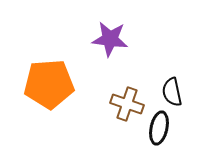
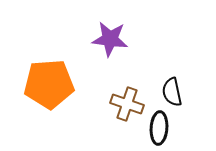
black ellipse: rotated 8 degrees counterclockwise
